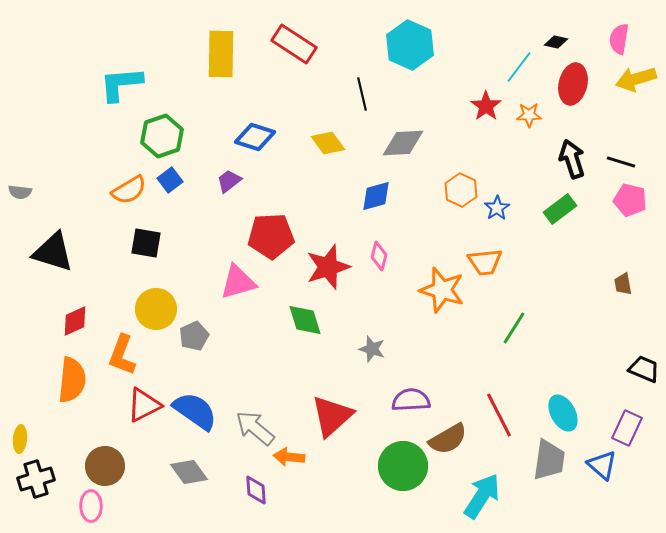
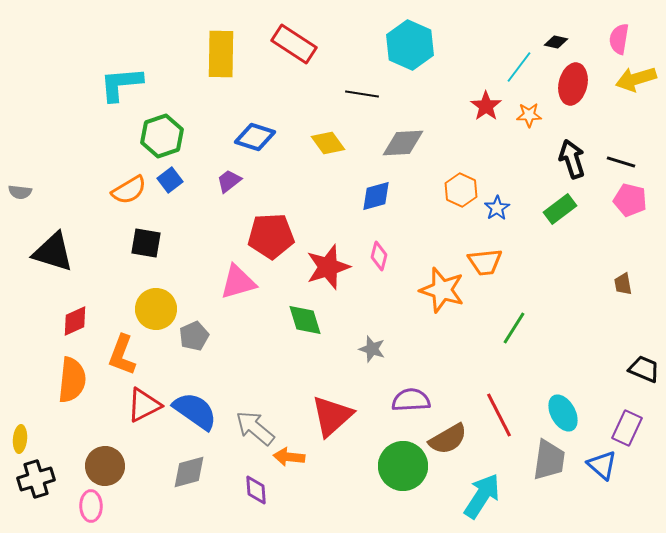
black line at (362, 94): rotated 68 degrees counterclockwise
gray diamond at (189, 472): rotated 69 degrees counterclockwise
